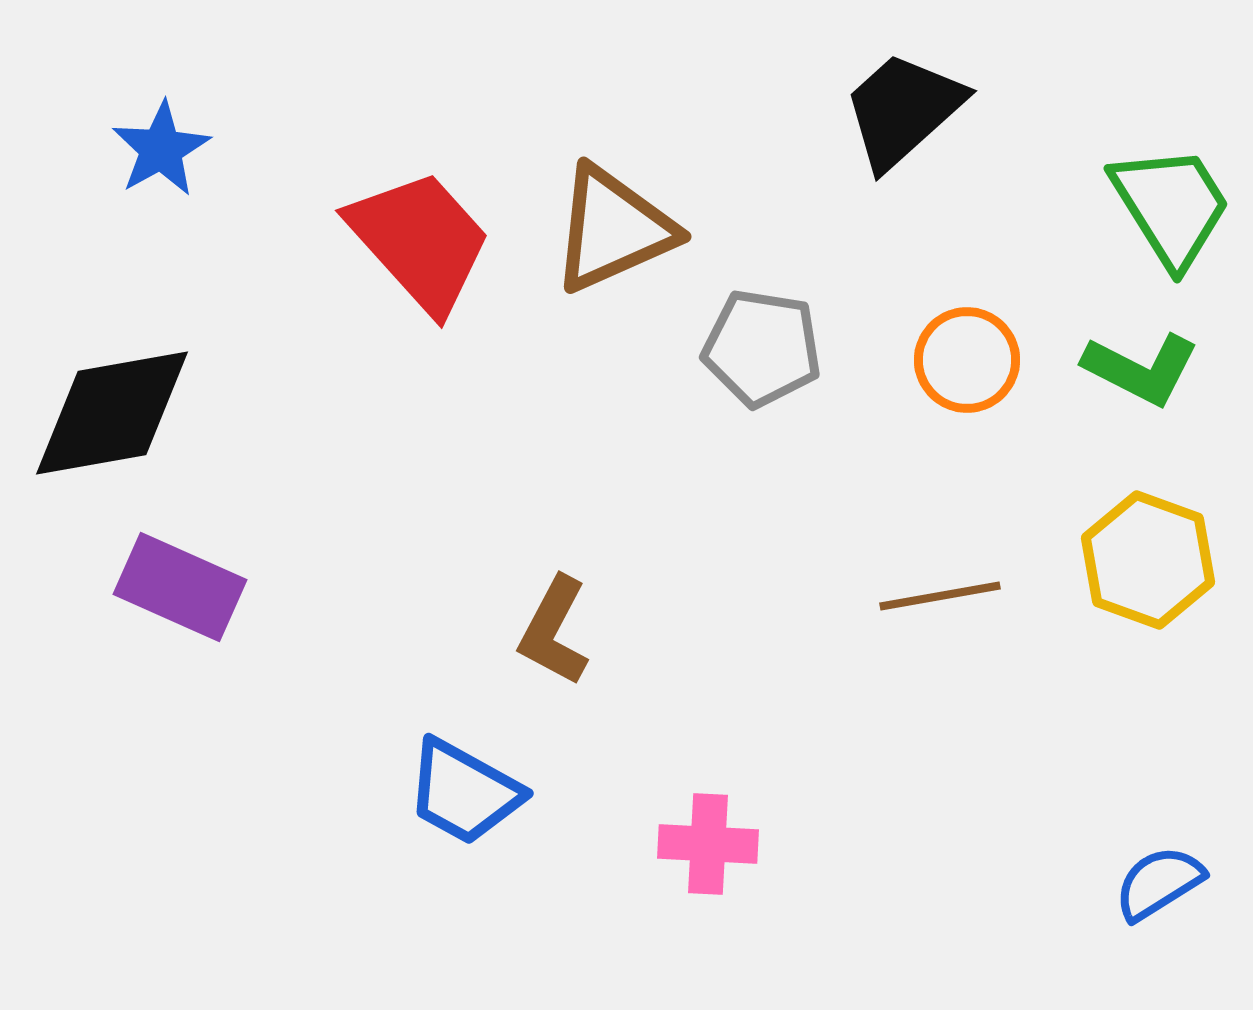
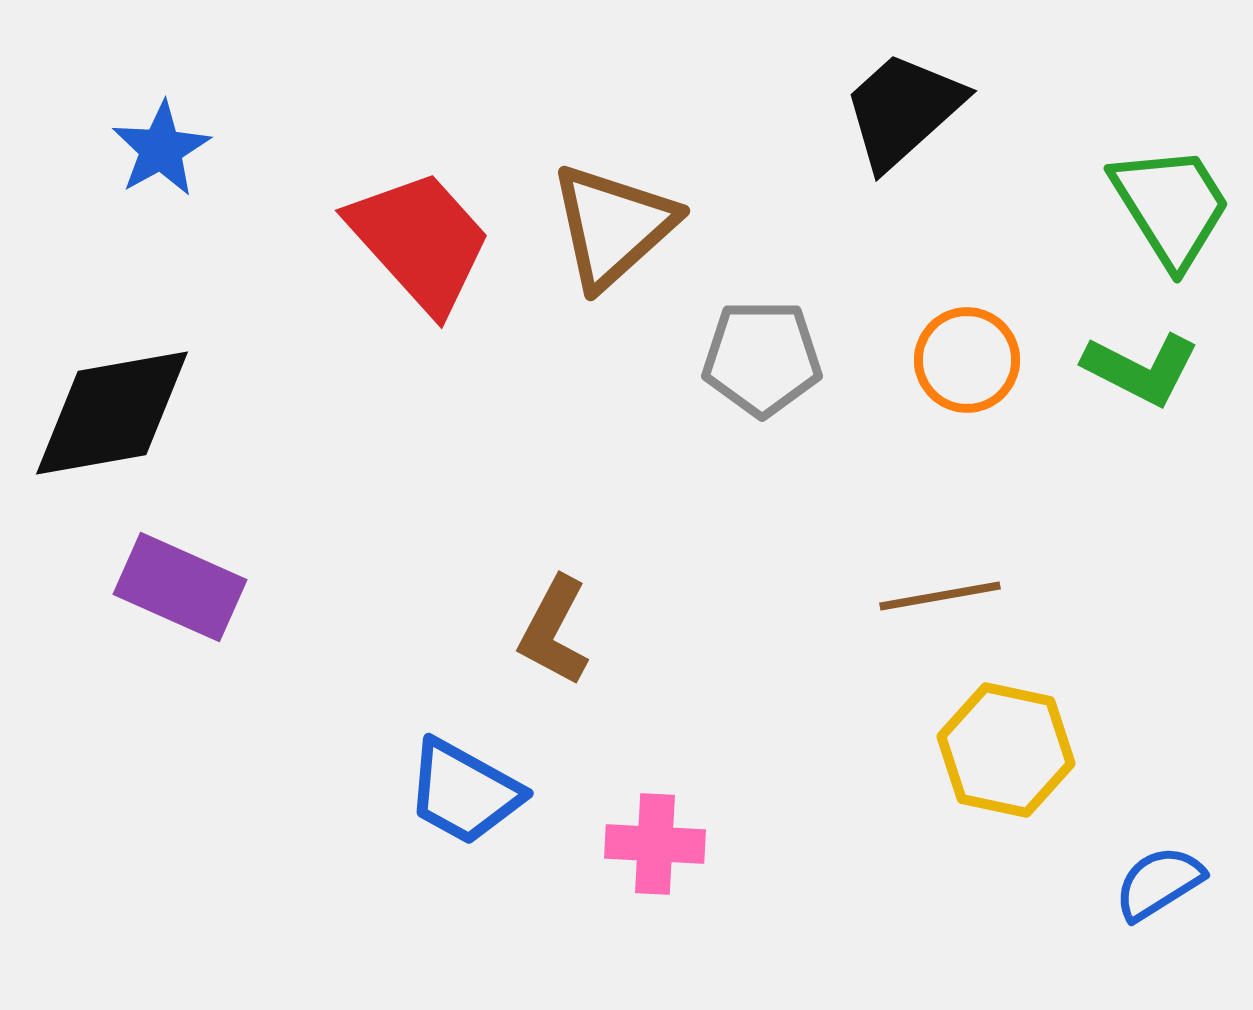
brown triangle: moved 3 px up; rotated 18 degrees counterclockwise
gray pentagon: moved 10 px down; rotated 9 degrees counterclockwise
yellow hexagon: moved 142 px left, 190 px down; rotated 8 degrees counterclockwise
pink cross: moved 53 px left
